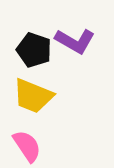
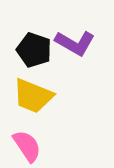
purple L-shape: moved 2 px down
